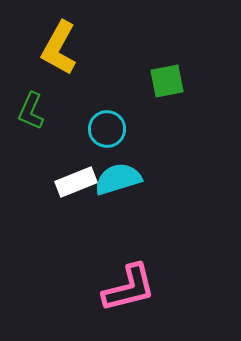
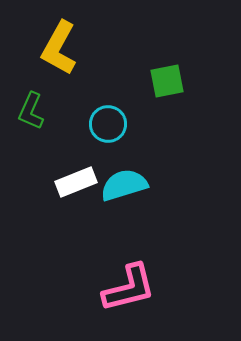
cyan circle: moved 1 px right, 5 px up
cyan semicircle: moved 6 px right, 6 px down
